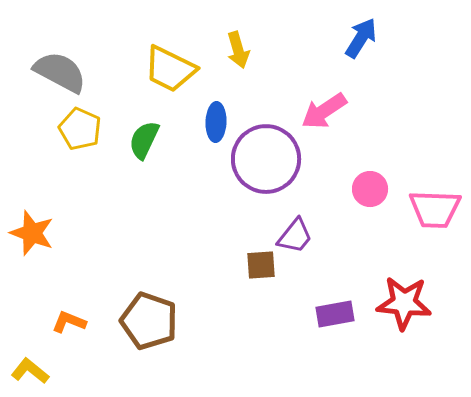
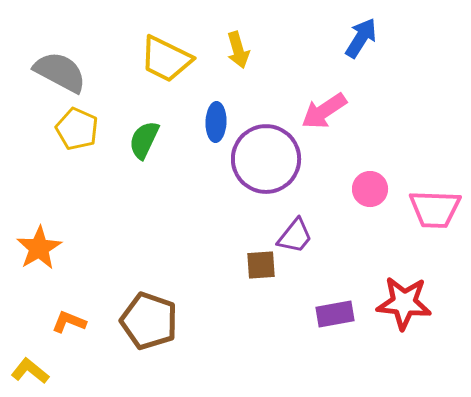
yellow trapezoid: moved 4 px left, 10 px up
yellow pentagon: moved 3 px left
orange star: moved 7 px right, 15 px down; rotated 21 degrees clockwise
